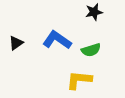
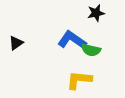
black star: moved 2 px right, 1 px down
blue L-shape: moved 15 px right
green semicircle: rotated 30 degrees clockwise
